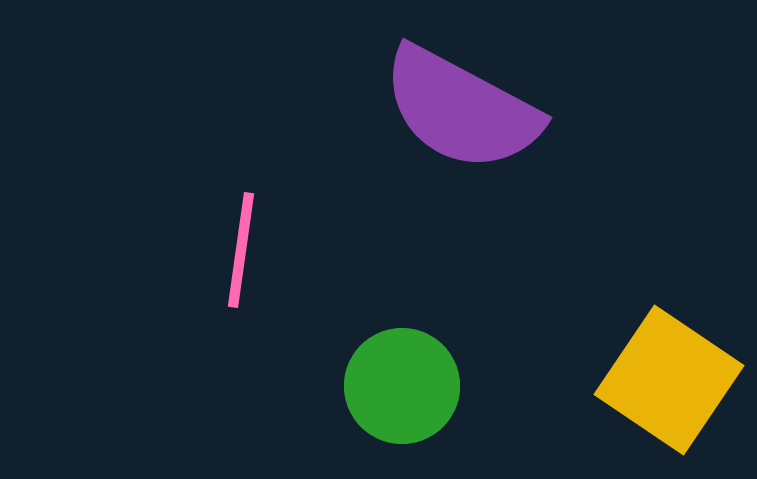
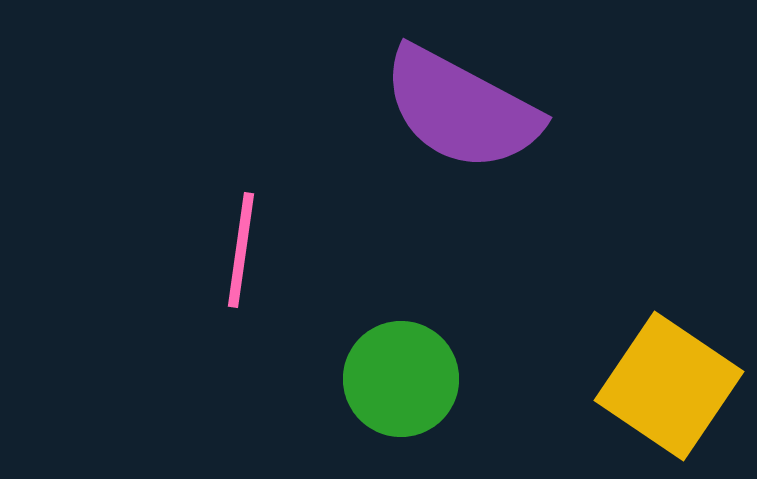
yellow square: moved 6 px down
green circle: moved 1 px left, 7 px up
